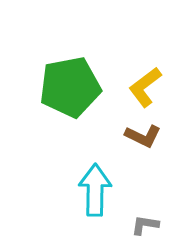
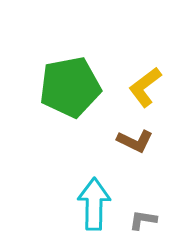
brown L-shape: moved 8 px left, 5 px down
cyan arrow: moved 1 px left, 14 px down
gray L-shape: moved 2 px left, 5 px up
